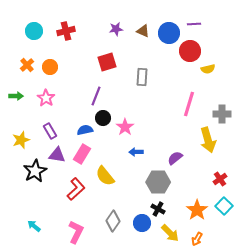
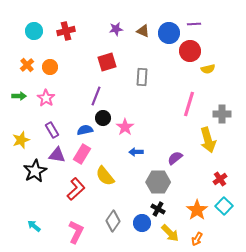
green arrow at (16, 96): moved 3 px right
purple rectangle at (50, 131): moved 2 px right, 1 px up
